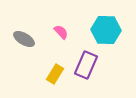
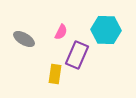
pink semicircle: rotated 70 degrees clockwise
purple rectangle: moved 9 px left, 10 px up
yellow rectangle: rotated 24 degrees counterclockwise
